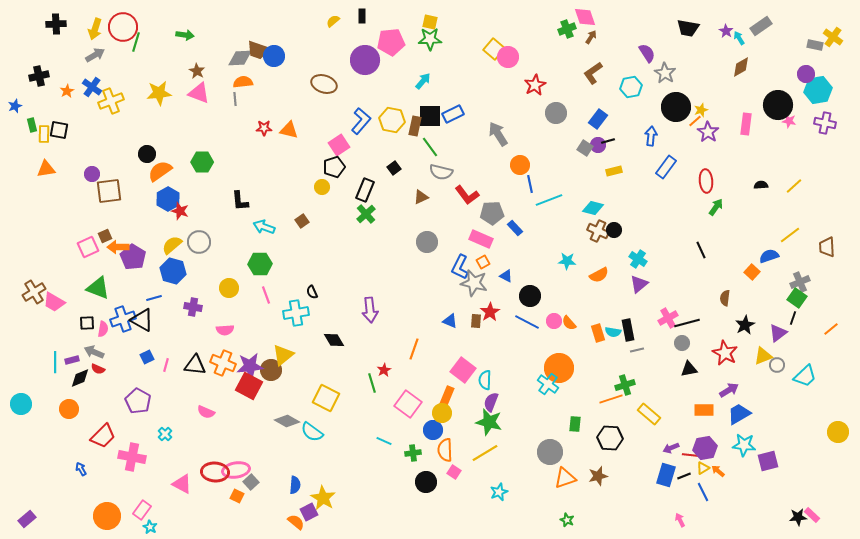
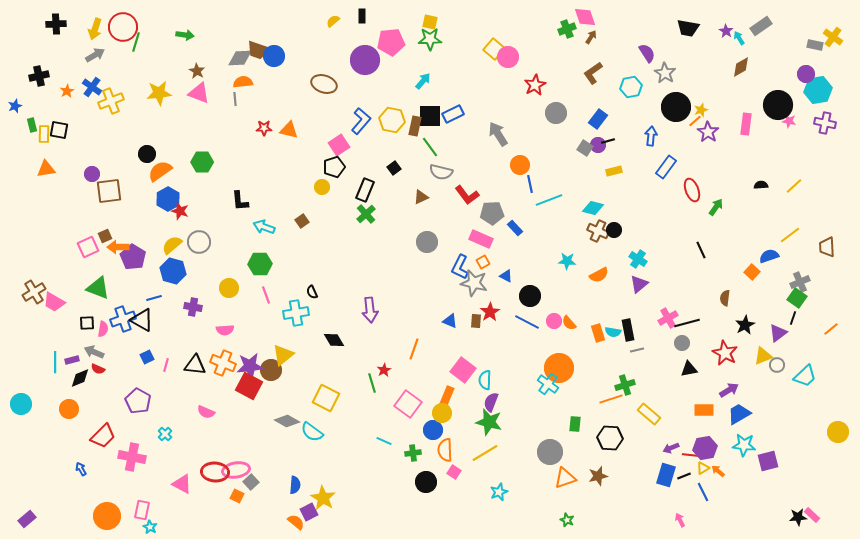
red ellipse at (706, 181): moved 14 px left, 9 px down; rotated 15 degrees counterclockwise
pink rectangle at (142, 510): rotated 24 degrees counterclockwise
